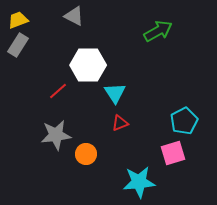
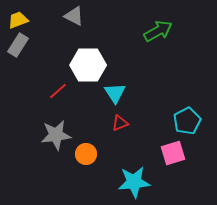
cyan pentagon: moved 3 px right
cyan star: moved 5 px left
